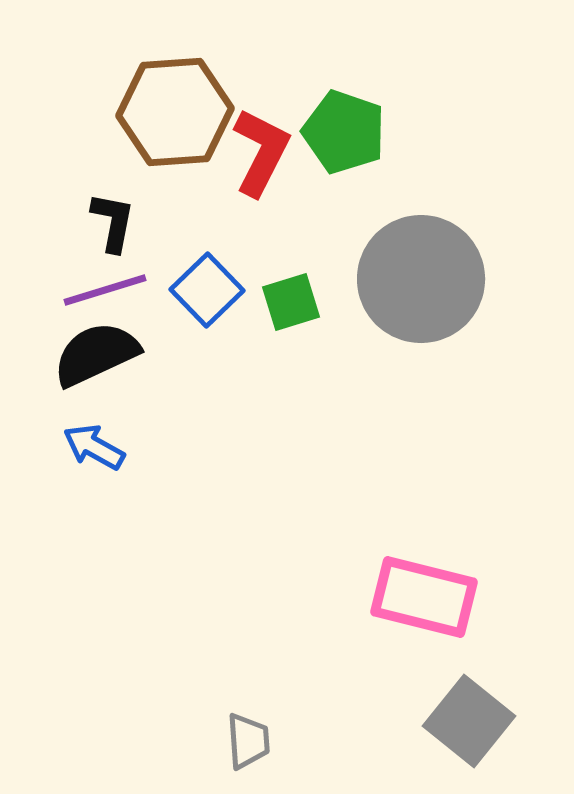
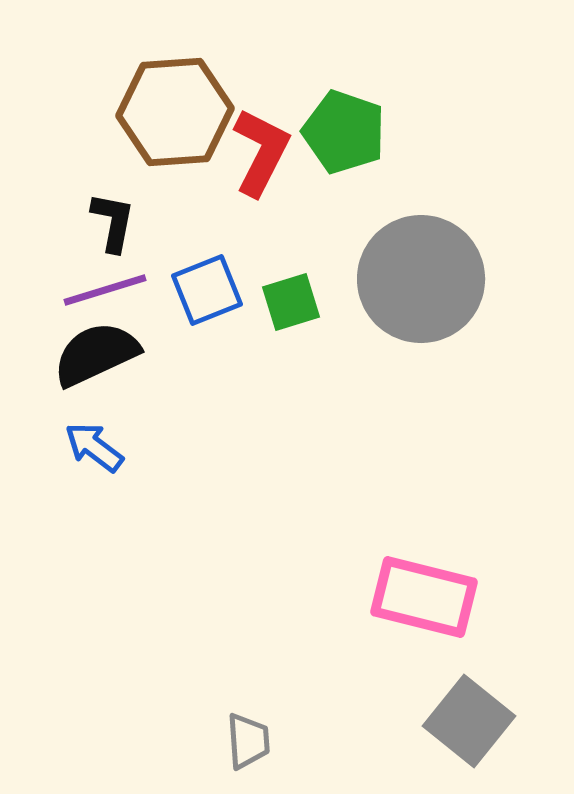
blue square: rotated 22 degrees clockwise
blue arrow: rotated 8 degrees clockwise
